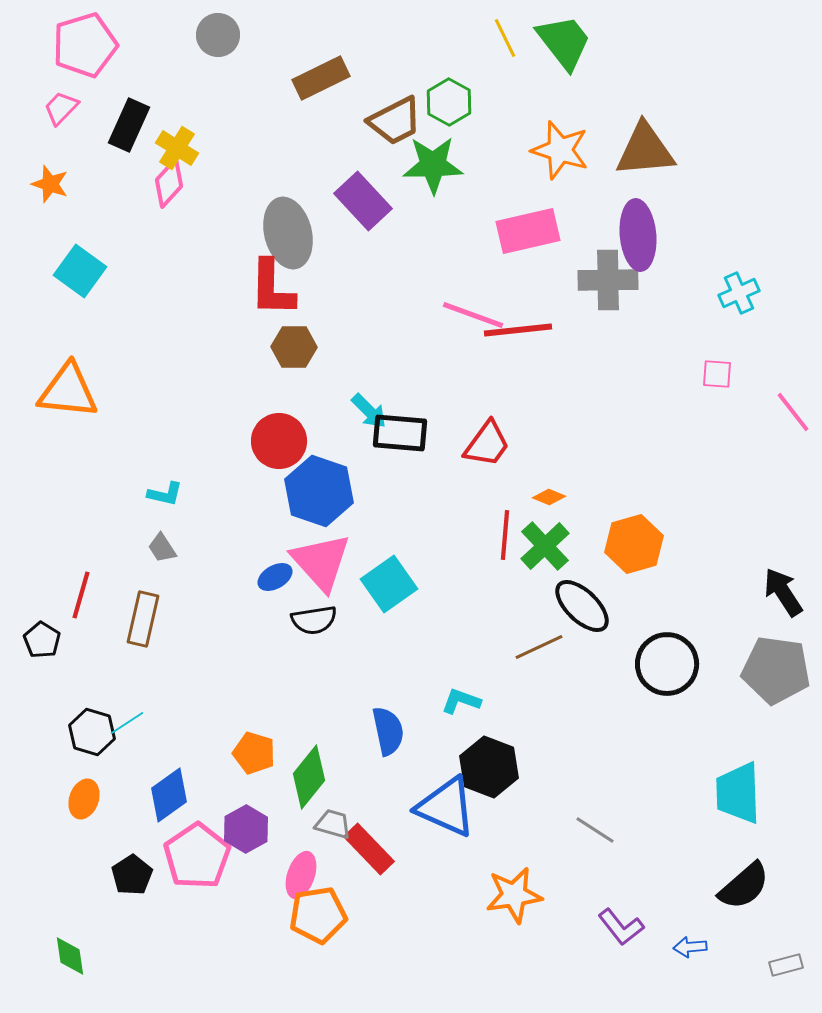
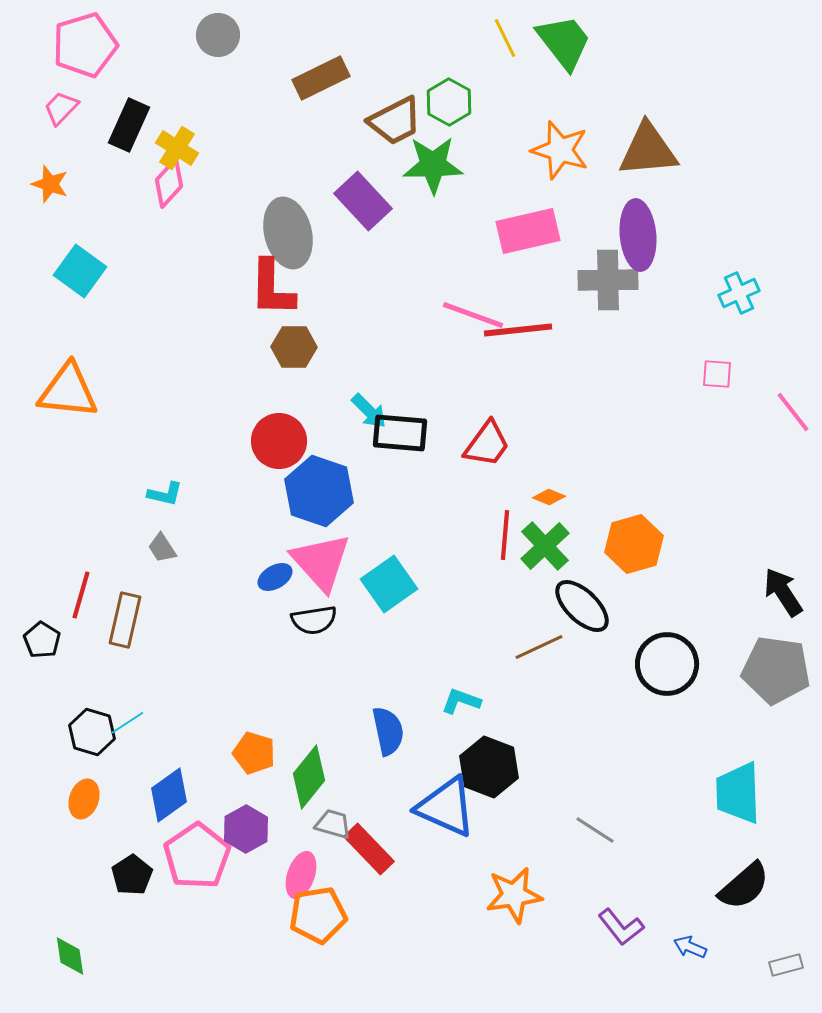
brown triangle at (645, 150): moved 3 px right
brown rectangle at (143, 619): moved 18 px left, 1 px down
blue arrow at (690, 947): rotated 28 degrees clockwise
